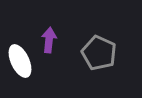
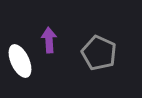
purple arrow: rotated 10 degrees counterclockwise
